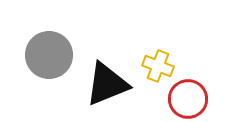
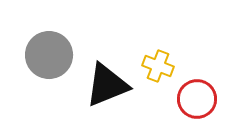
black triangle: moved 1 px down
red circle: moved 9 px right
